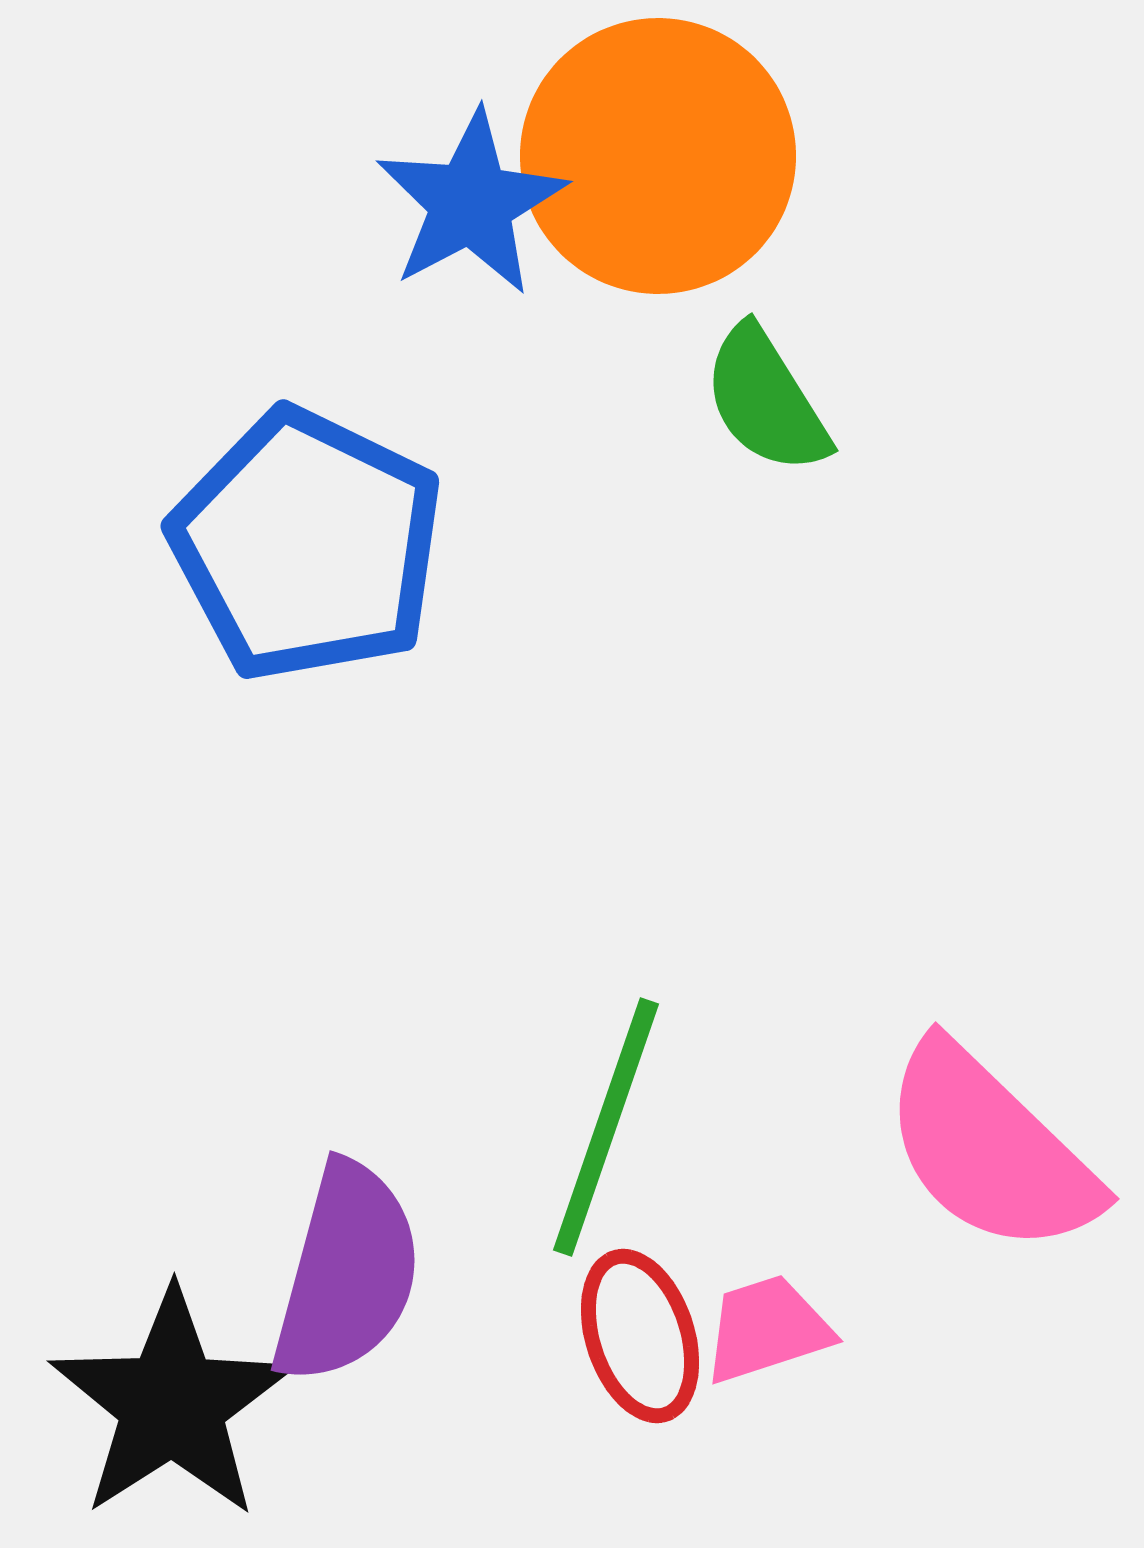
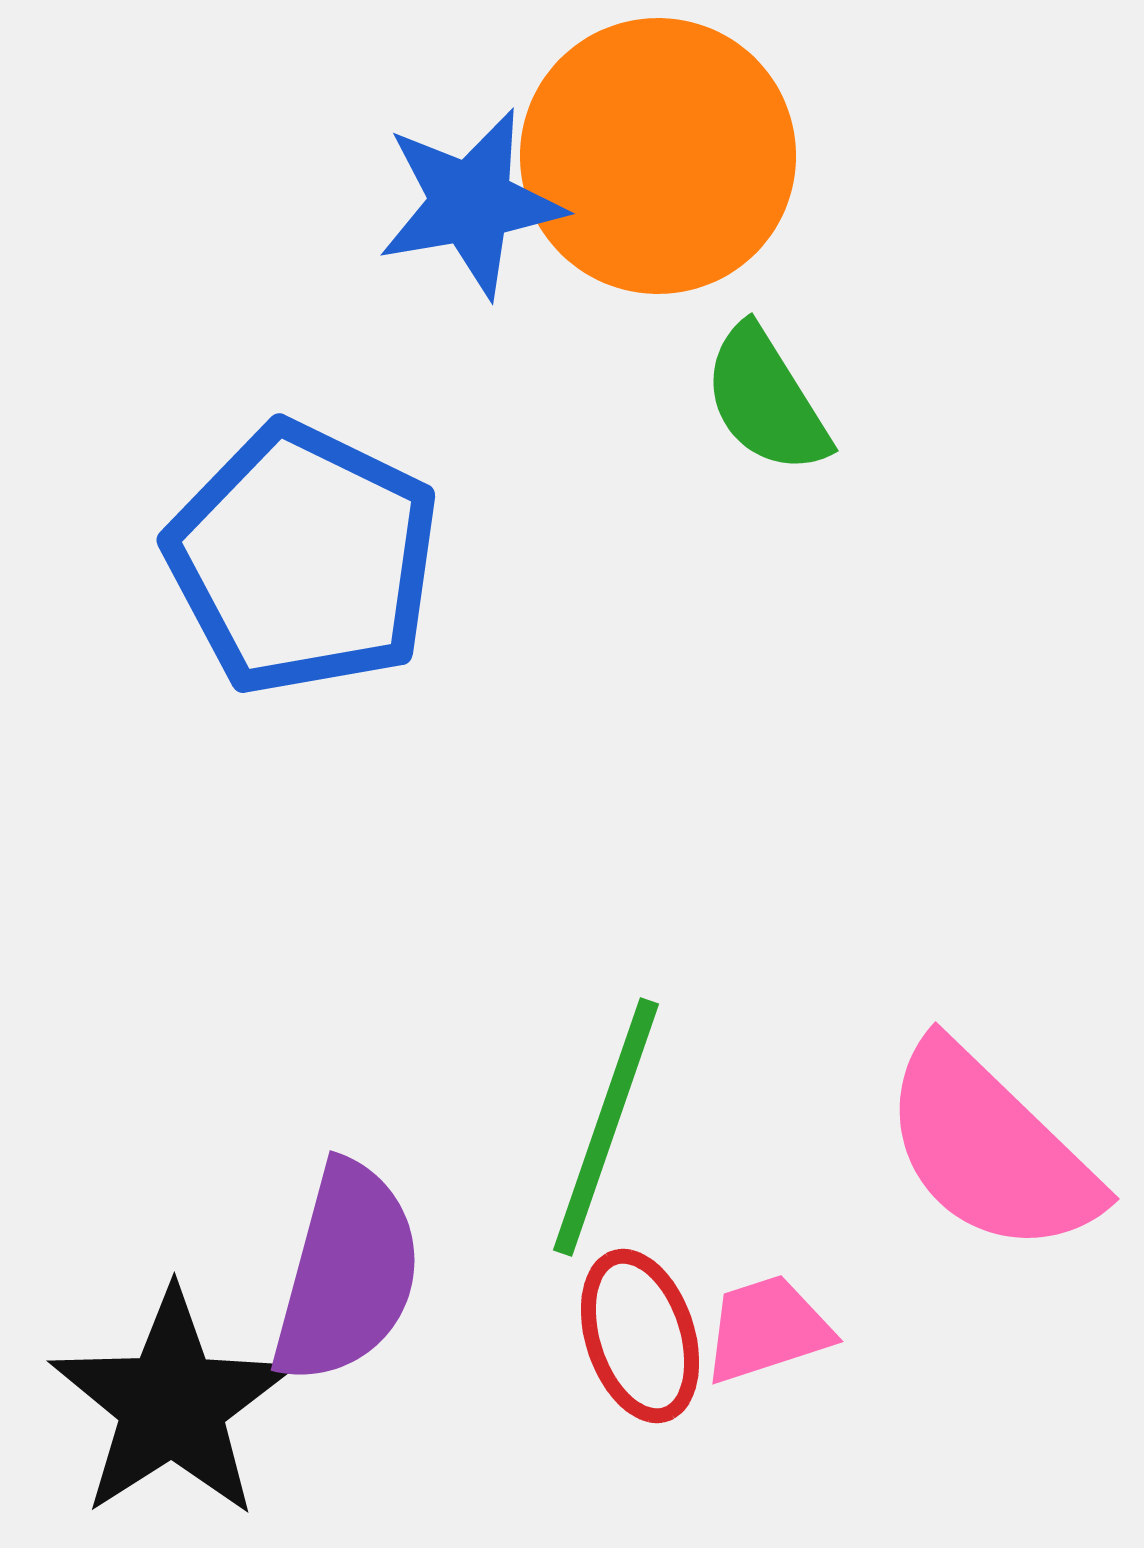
blue star: rotated 18 degrees clockwise
blue pentagon: moved 4 px left, 14 px down
